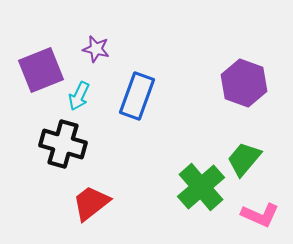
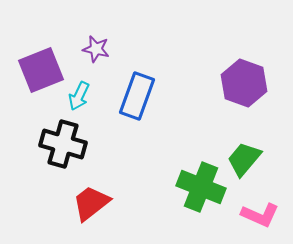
green cross: rotated 27 degrees counterclockwise
